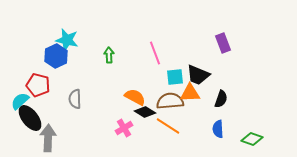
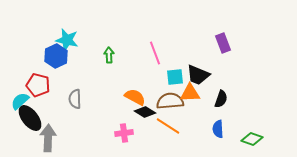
pink cross: moved 5 px down; rotated 24 degrees clockwise
